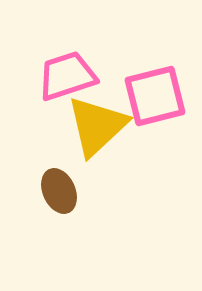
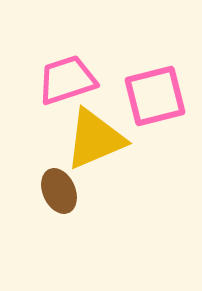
pink trapezoid: moved 4 px down
yellow triangle: moved 2 px left, 13 px down; rotated 20 degrees clockwise
